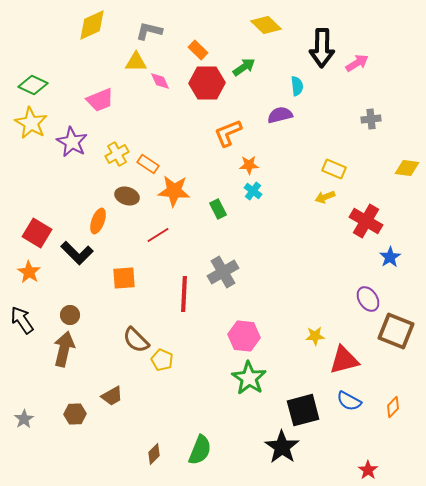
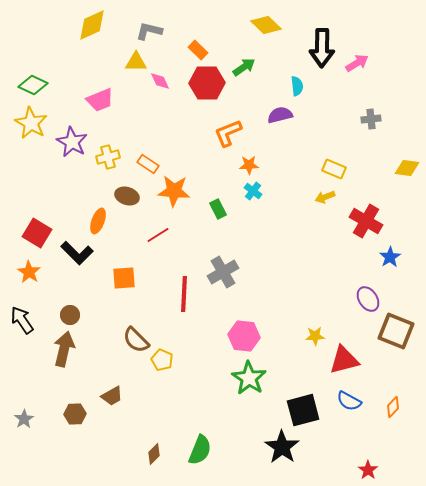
yellow cross at (117, 154): moved 9 px left, 3 px down; rotated 15 degrees clockwise
